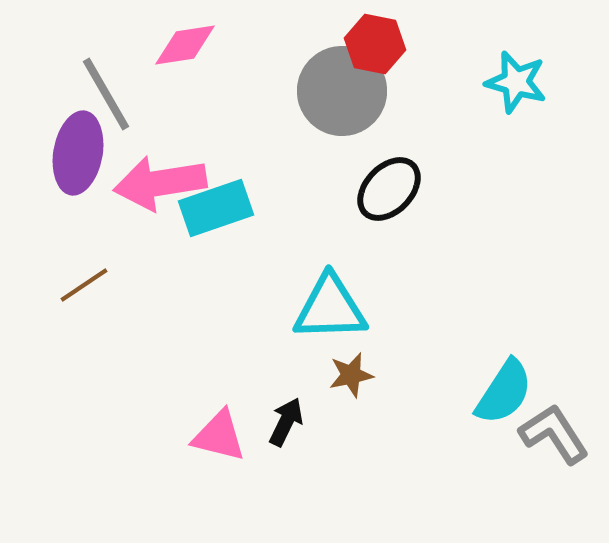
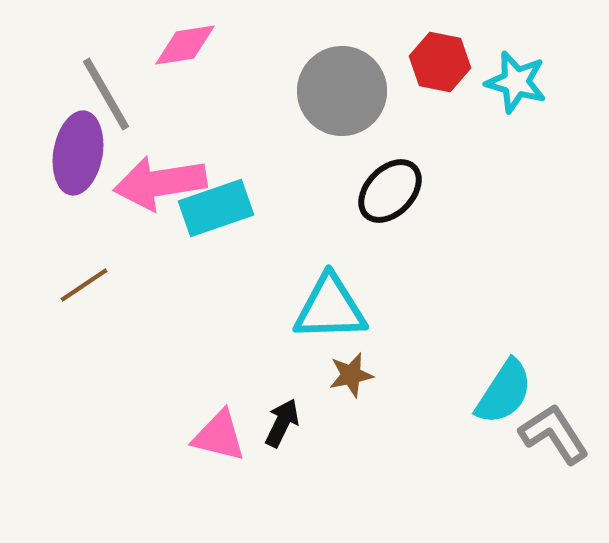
red hexagon: moved 65 px right, 18 px down
black ellipse: moved 1 px right, 2 px down
black arrow: moved 4 px left, 1 px down
